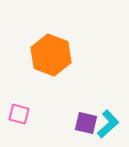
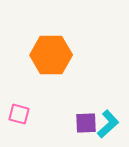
orange hexagon: rotated 21 degrees counterclockwise
purple square: rotated 15 degrees counterclockwise
